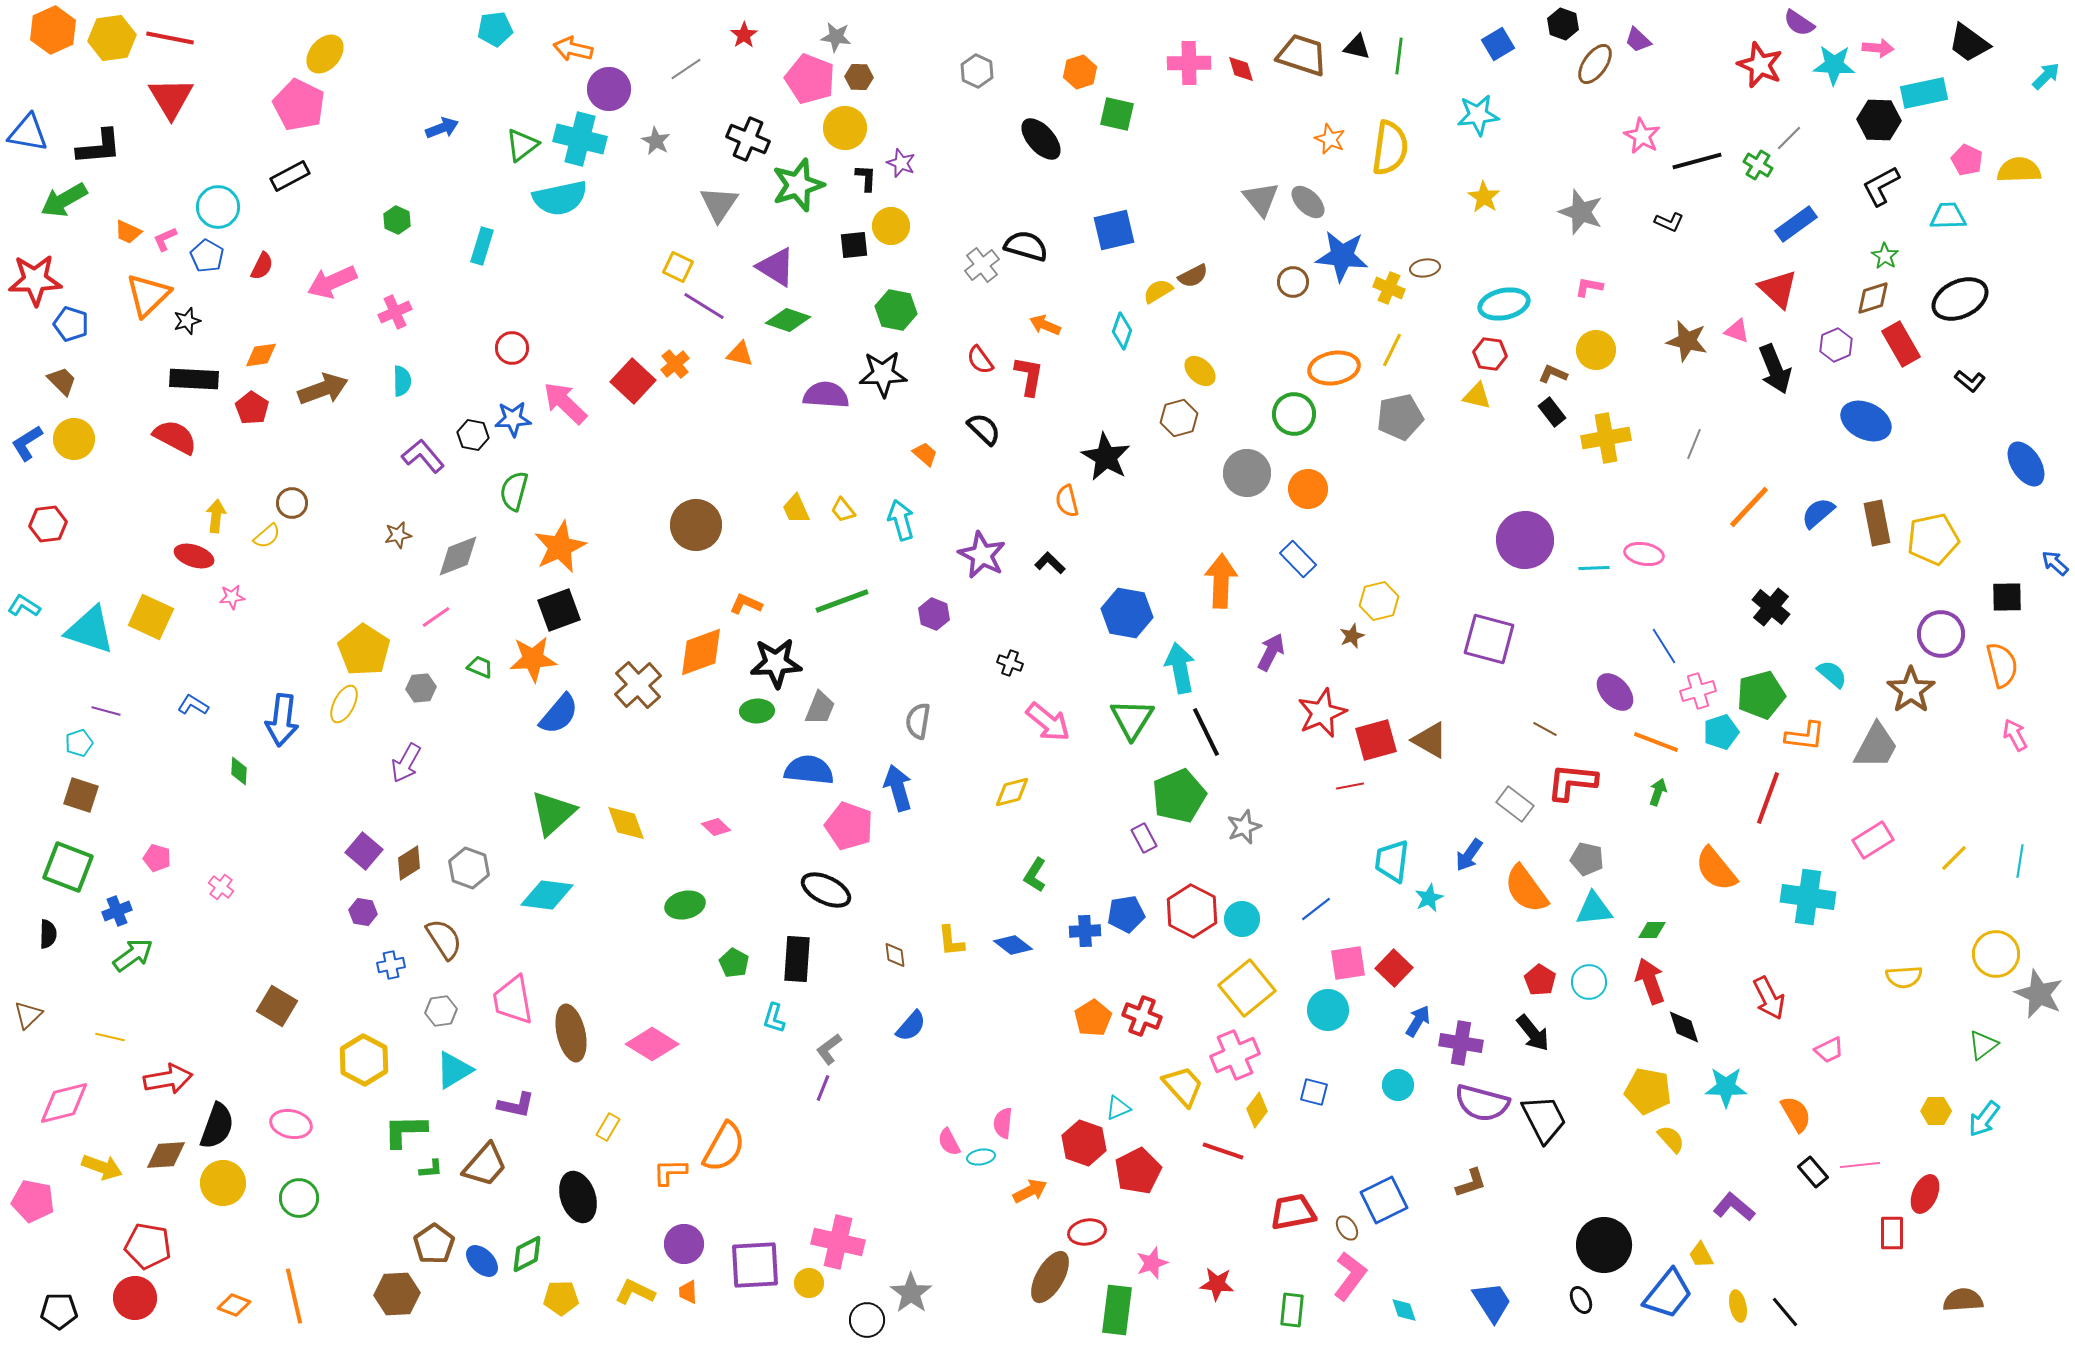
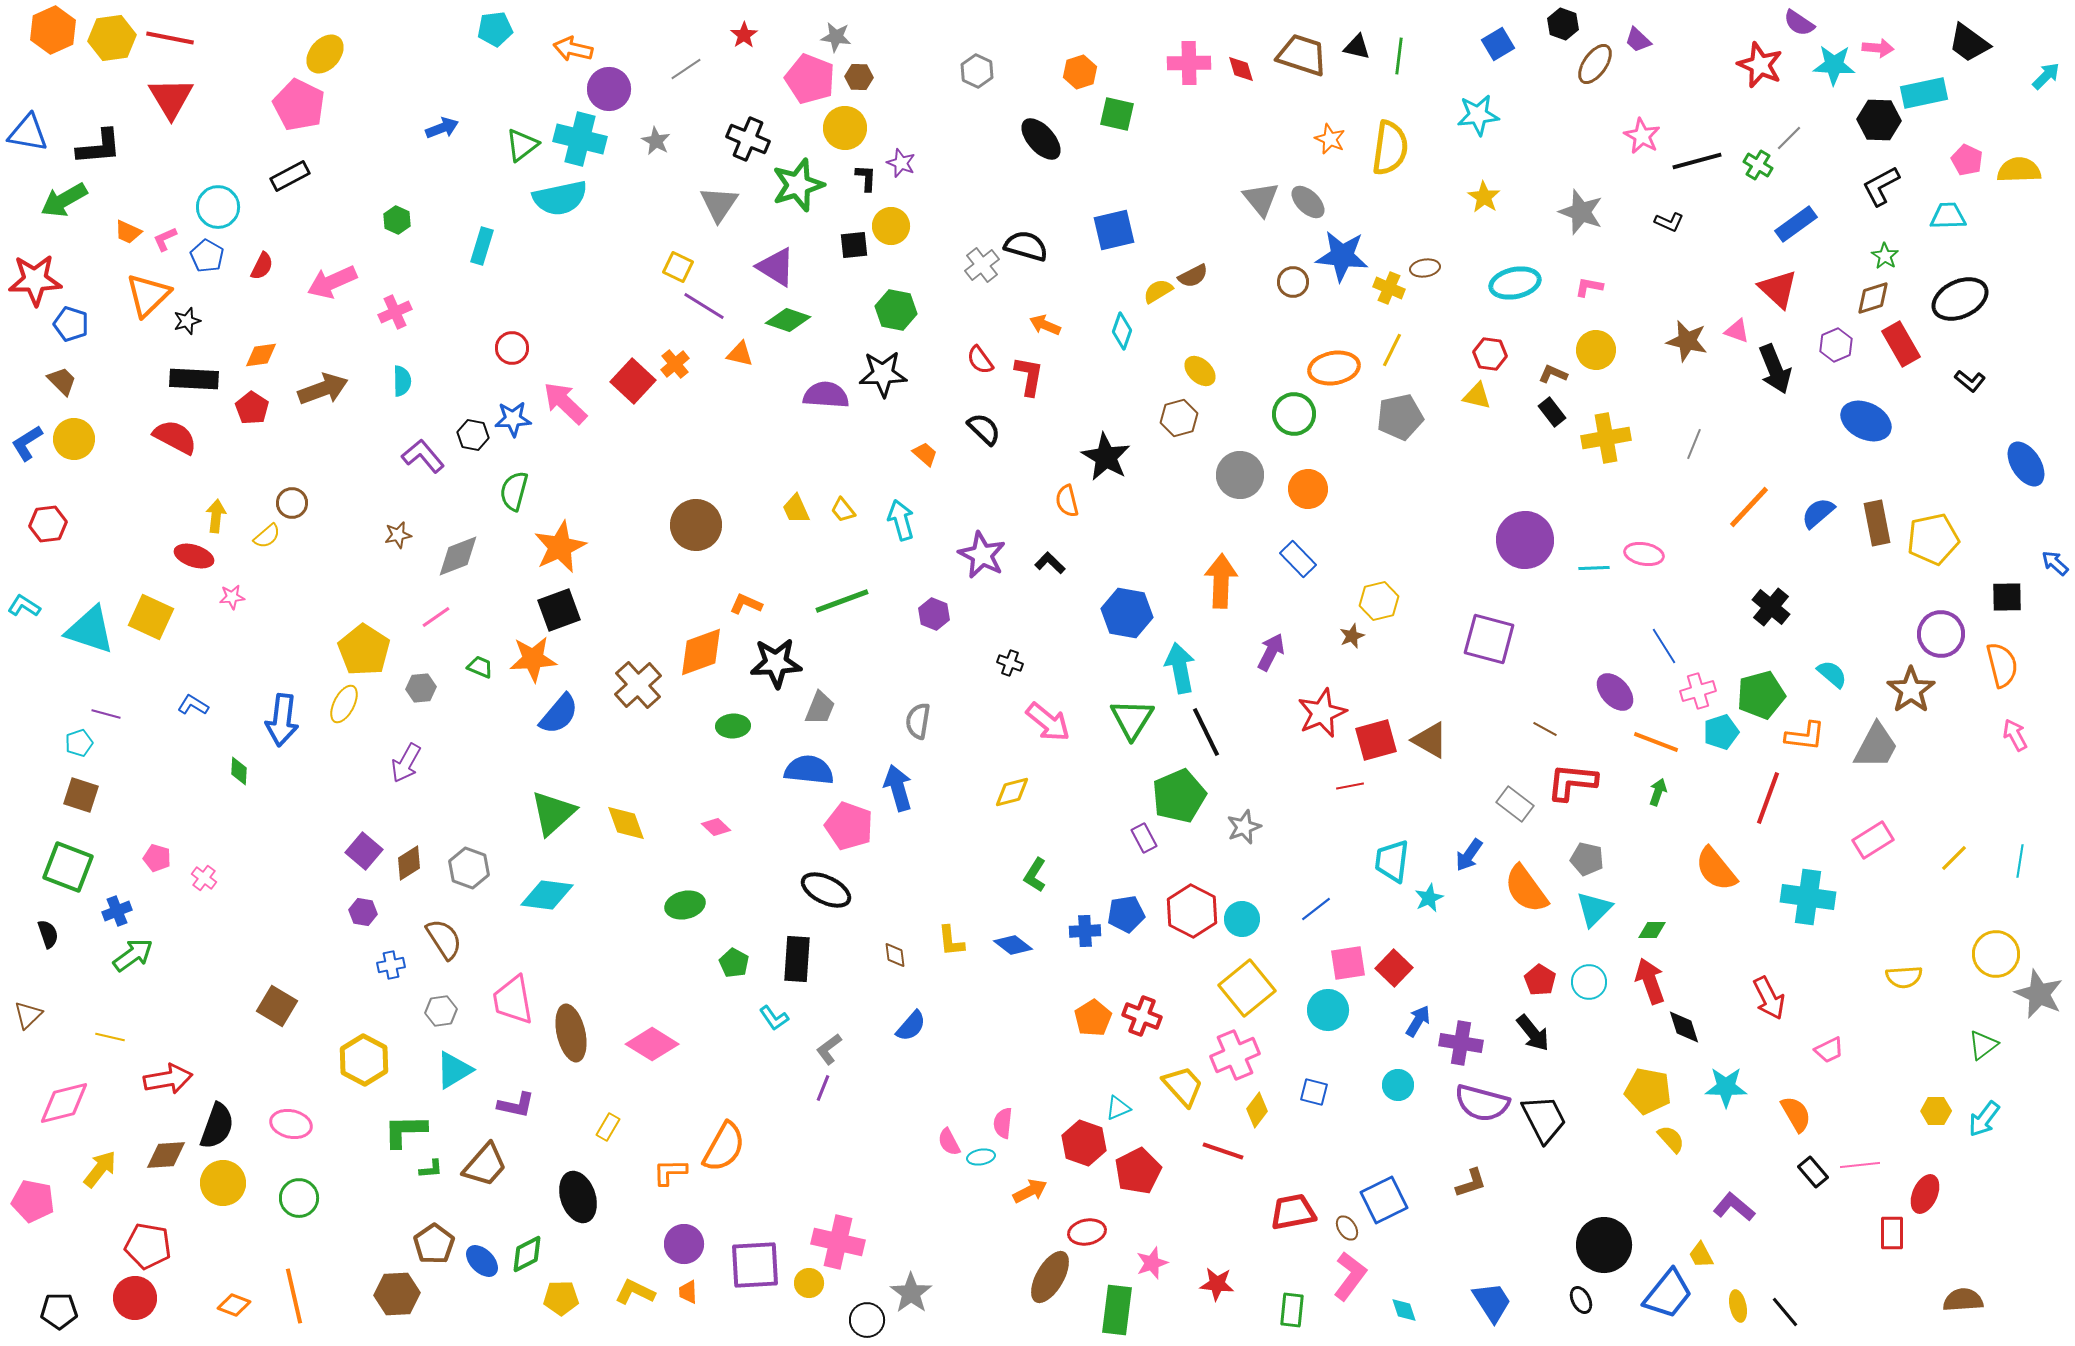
cyan ellipse at (1504, 304): moved 11 px right, 21 px up
gray circle at (1247, 473): moved 7 px left, 2 px down
purple line at (106, 711): moved 3 px down
green ellipse at (757, 711): moved 24 px left, 15 px down
pink cross at (221, 887): moved 17 px left, 9 px up
cyan triangle at (1594, 909): rotated 39 degrees counterclockwise
black semicircle at (48, 934): rotated 20 degrees counterclockwise
cyan L-shape at (774, 1018): rotated 52 degrees counterclockwise
yellow arrow at (102, 1167): moved 2 px left, 2 px down; rotated 72 degrees counterclockwise
